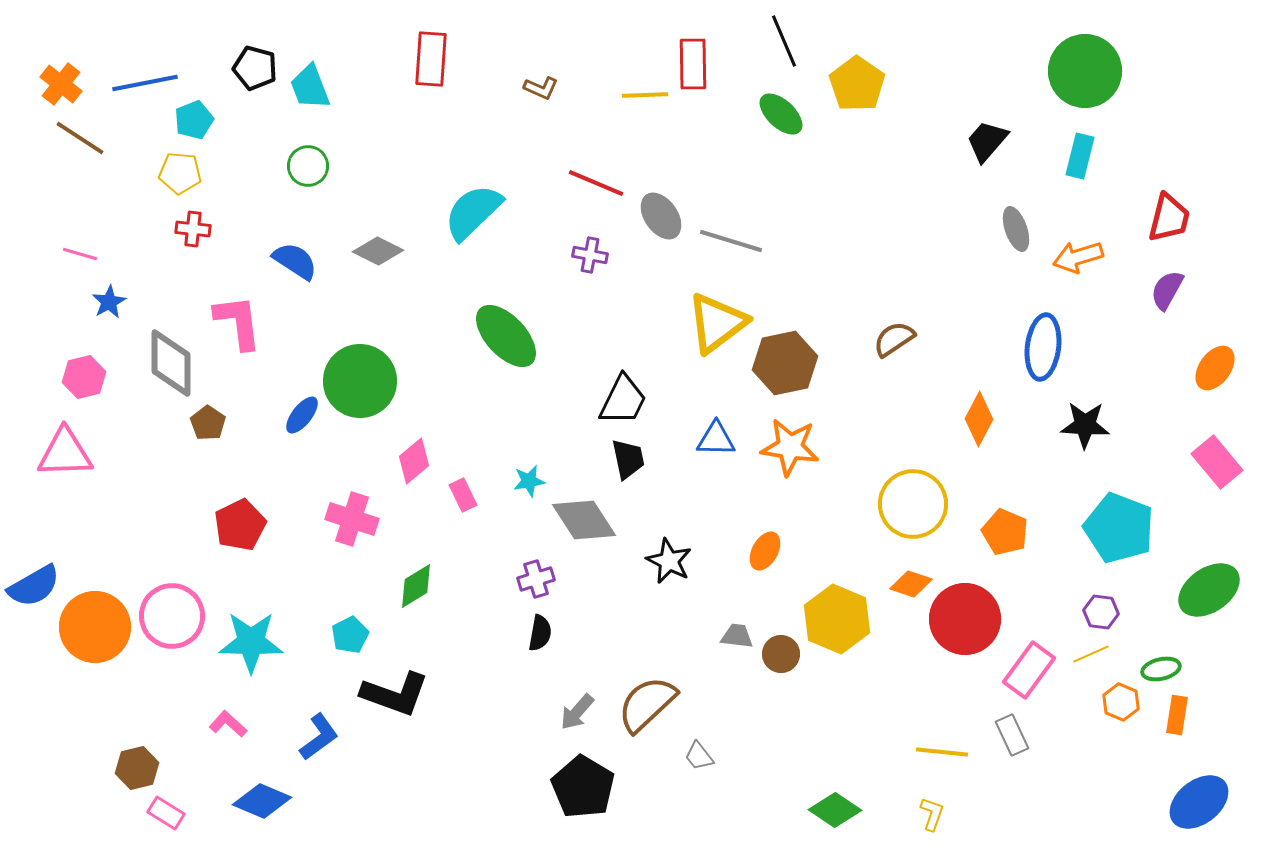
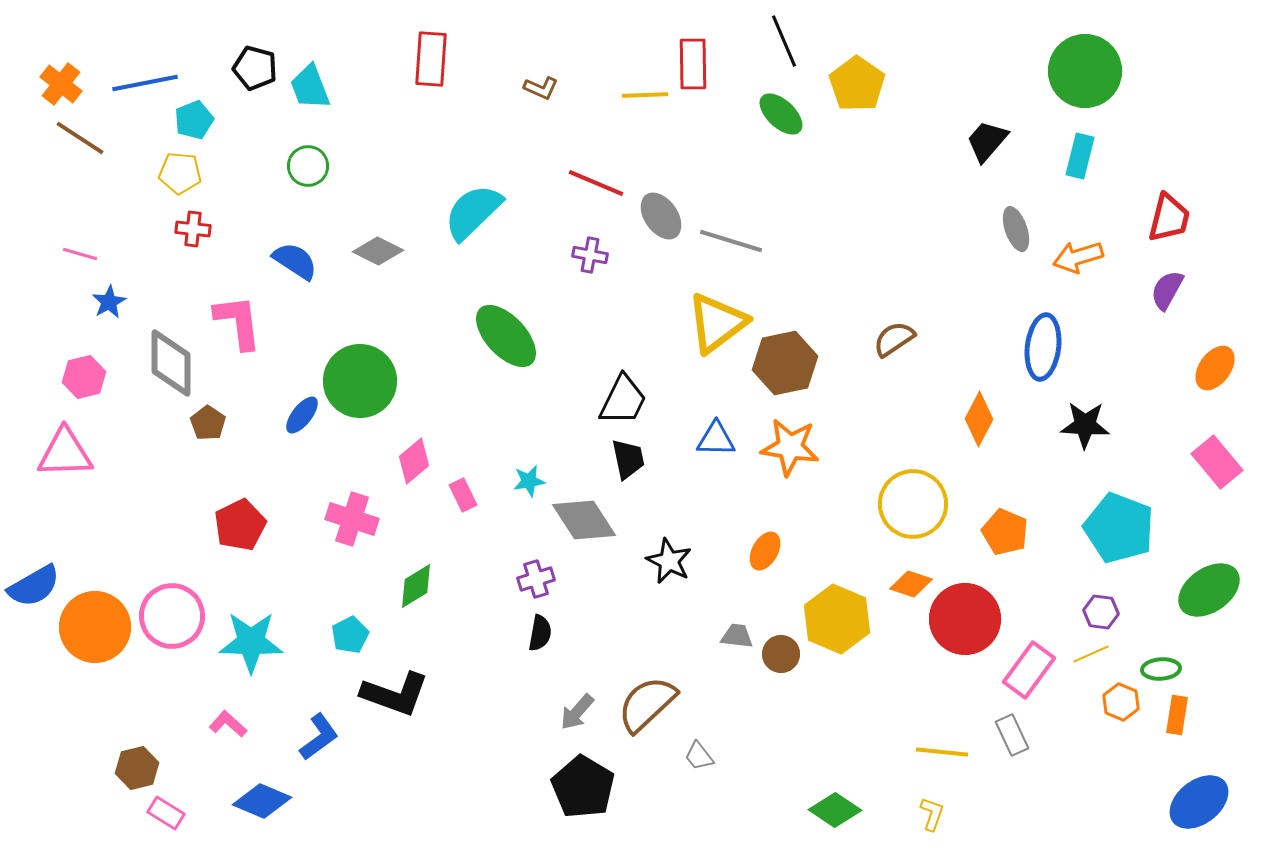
green ellipse at (1161, 669): rotated 9 degrees clockwise
